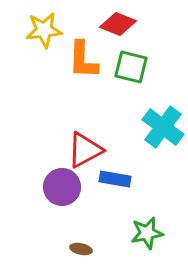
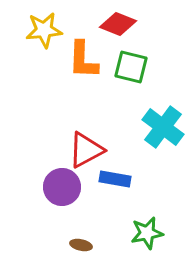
red triangle: moved 1 px right
brown ellipse: moved 4 px up
